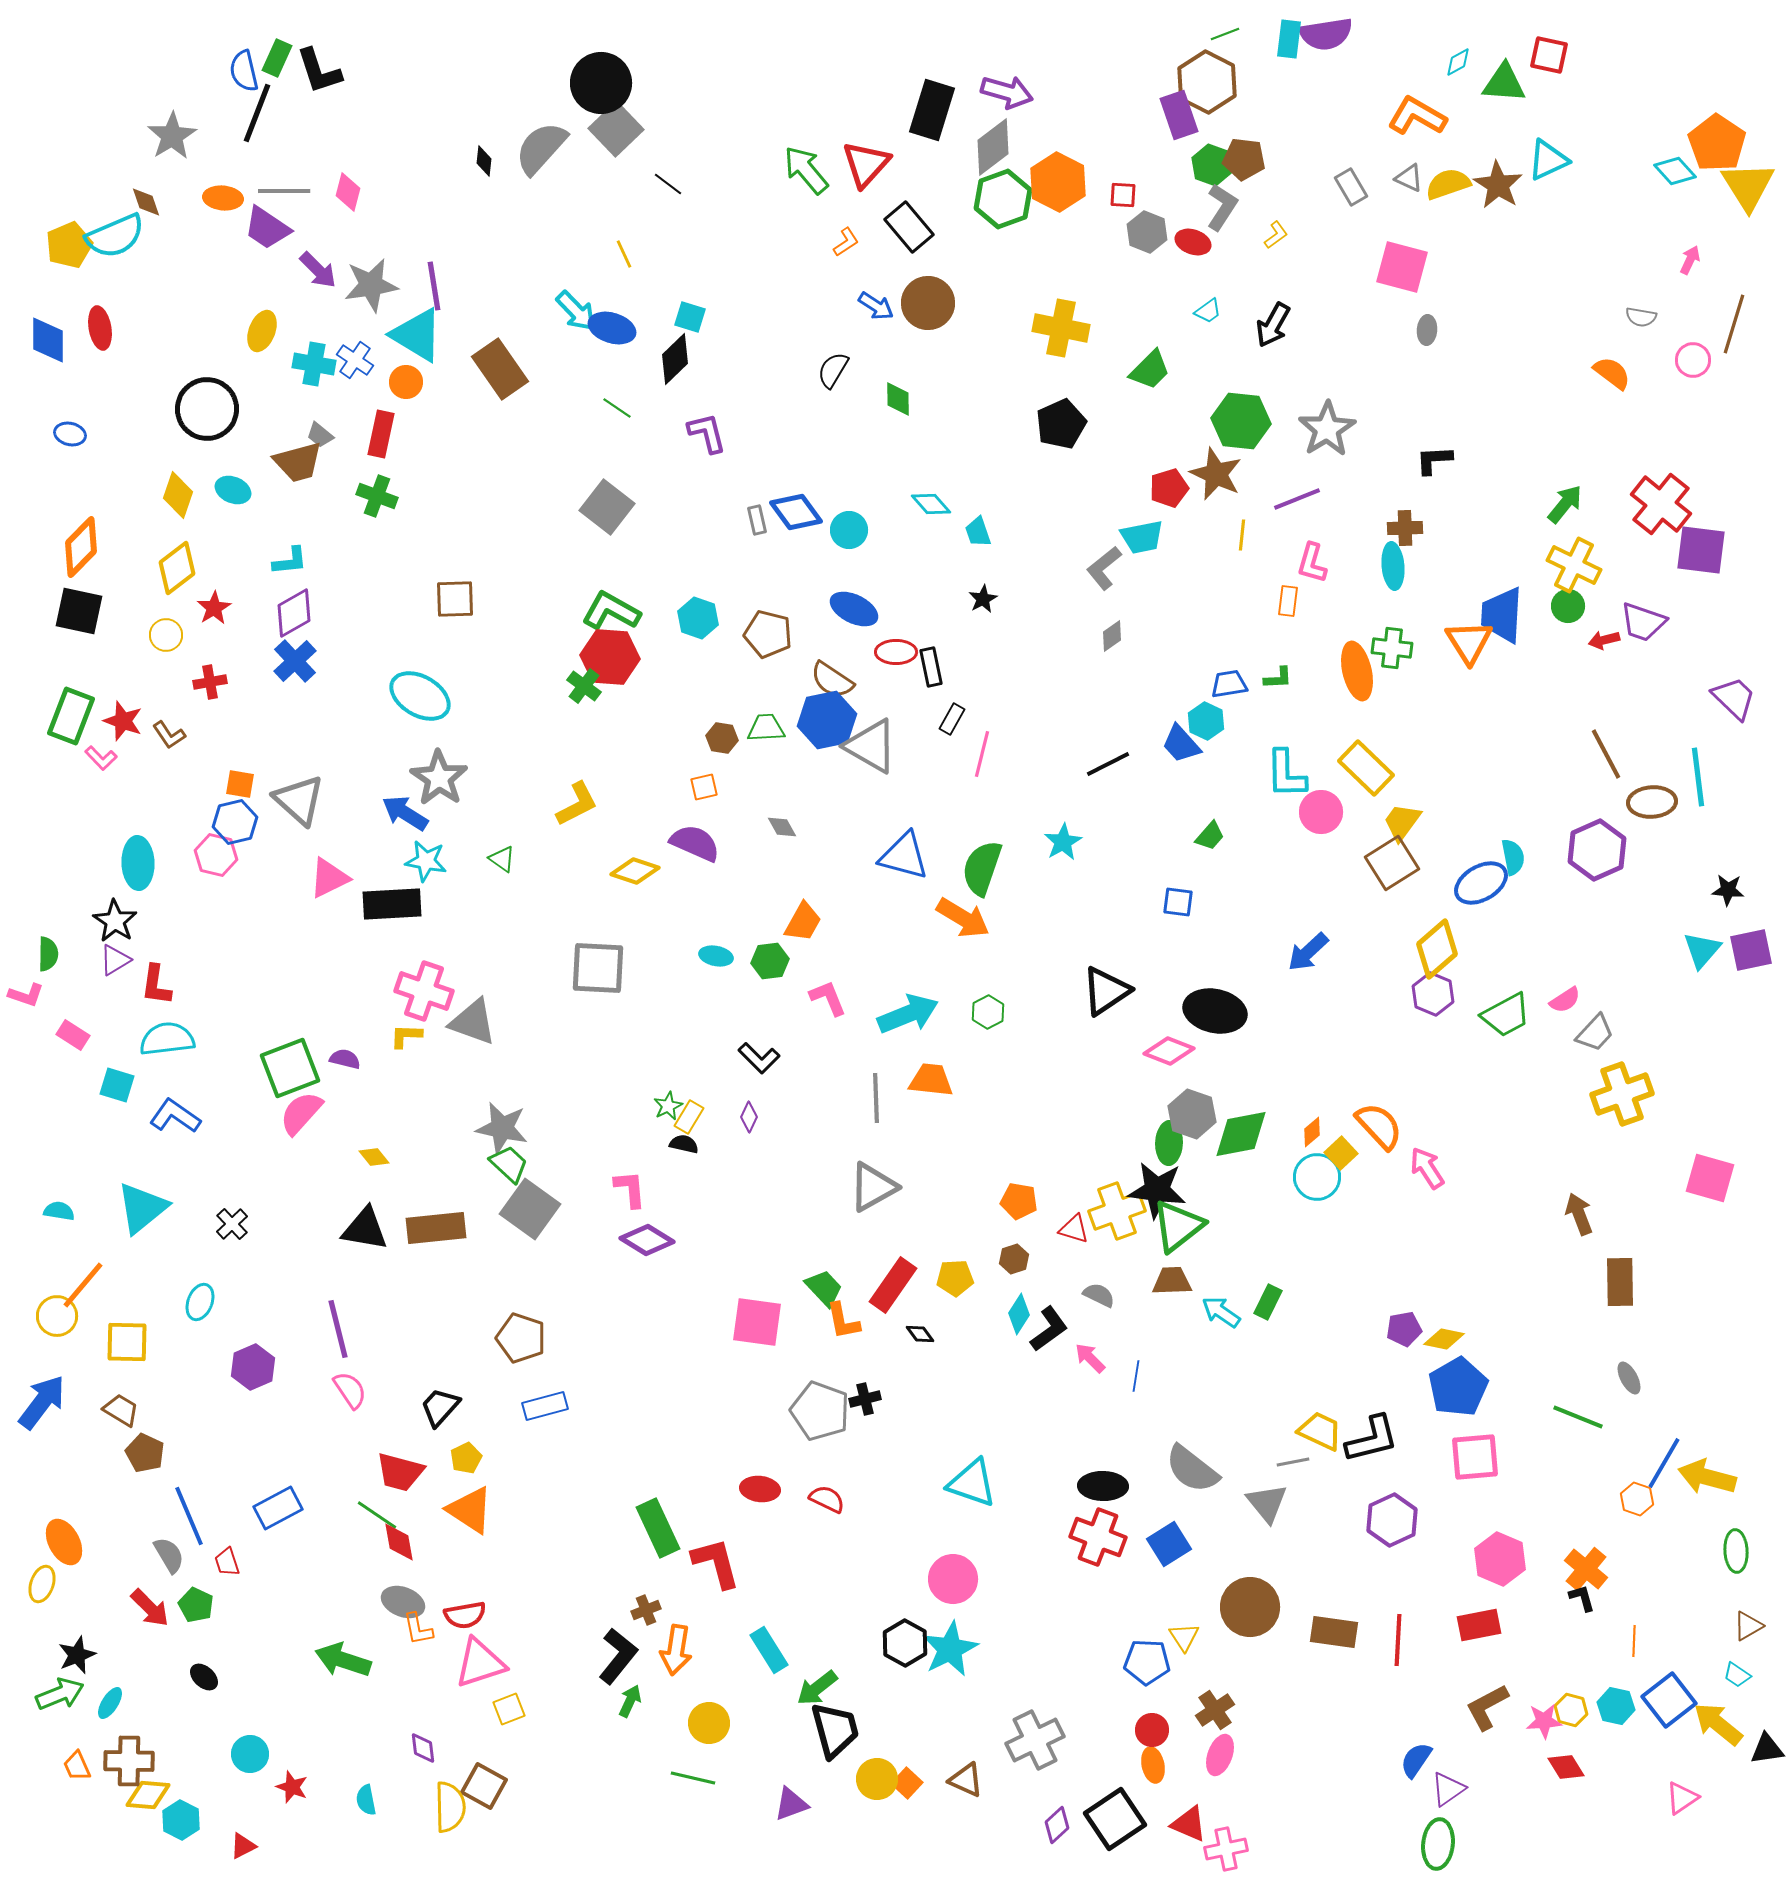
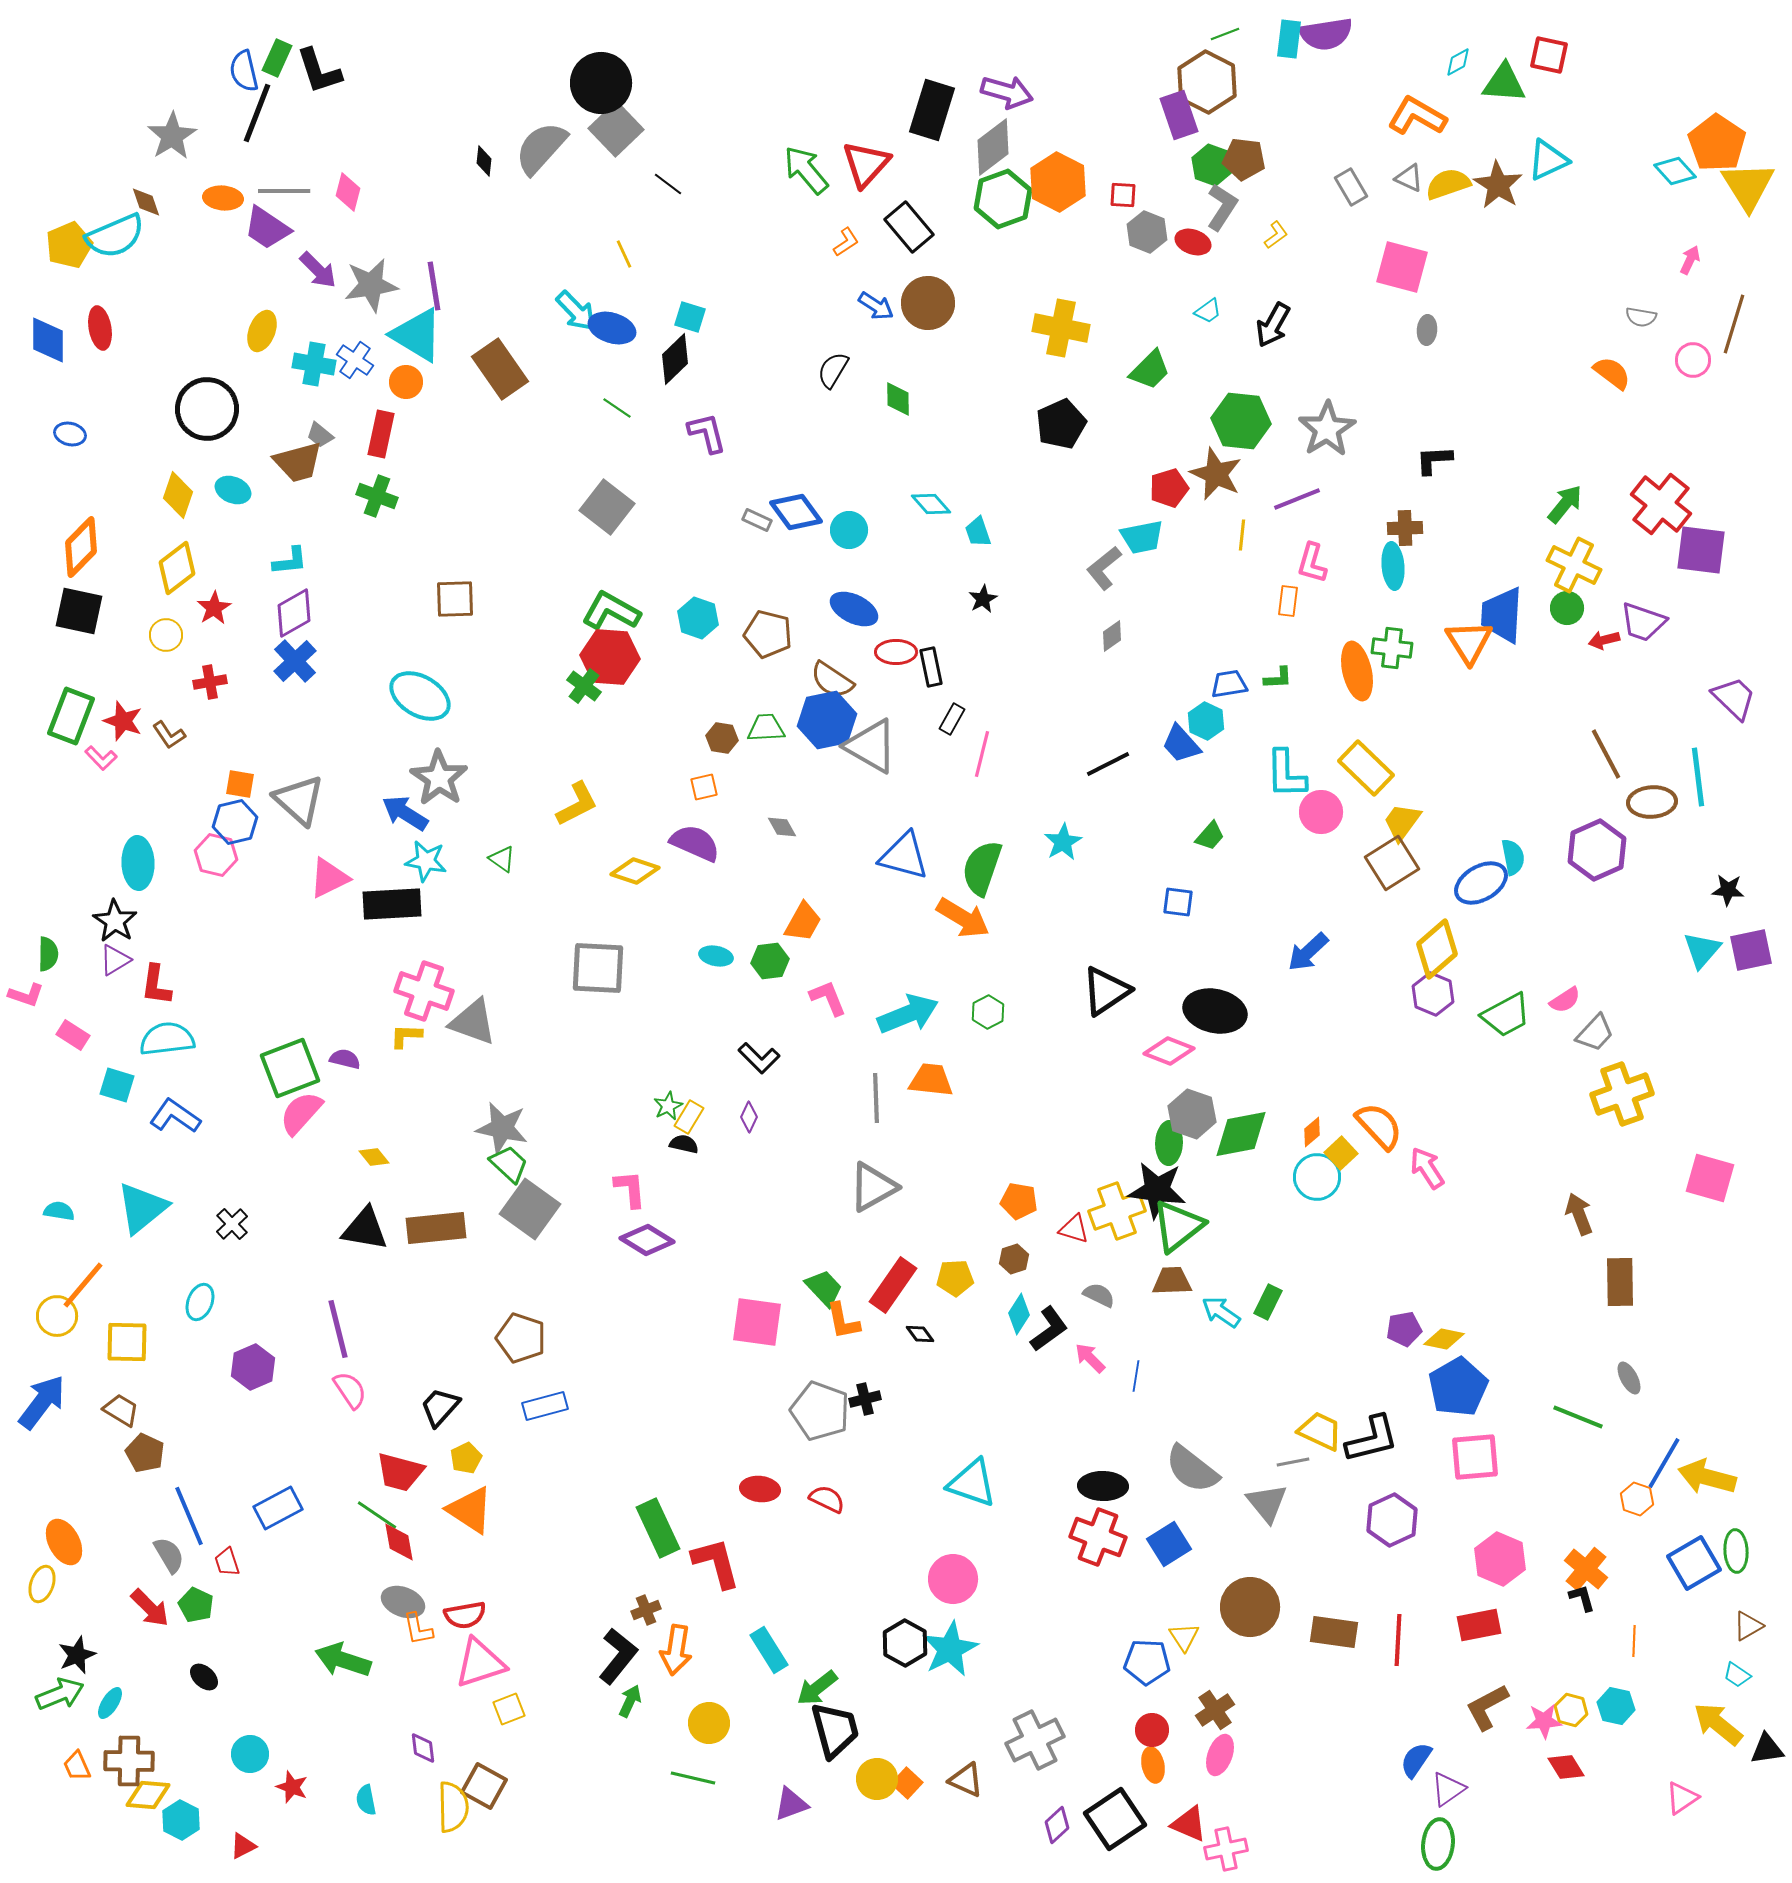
gray rectangle at (757, 520): rotated 52 degrees counterclockwise
green circle at (1568, 606): moved 1 px left, 2 px down
blue square at (1669, 1700): moved 25 px right, 137 px up; rotated 8 degrees clockwise
yellow semicircle at (450, 1807): moved 3 px right
